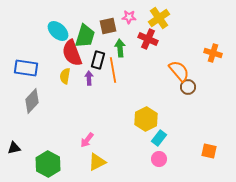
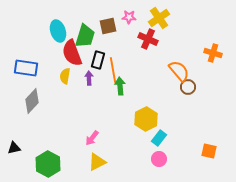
cyan ellipse: rotated 30 degrees clockwise
green arrow: moved 38 px down
pink arrow: moved 5 px right, 2 px up
